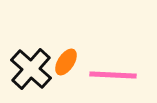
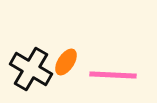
black cross: rotated 12 degrees counterclockwise
